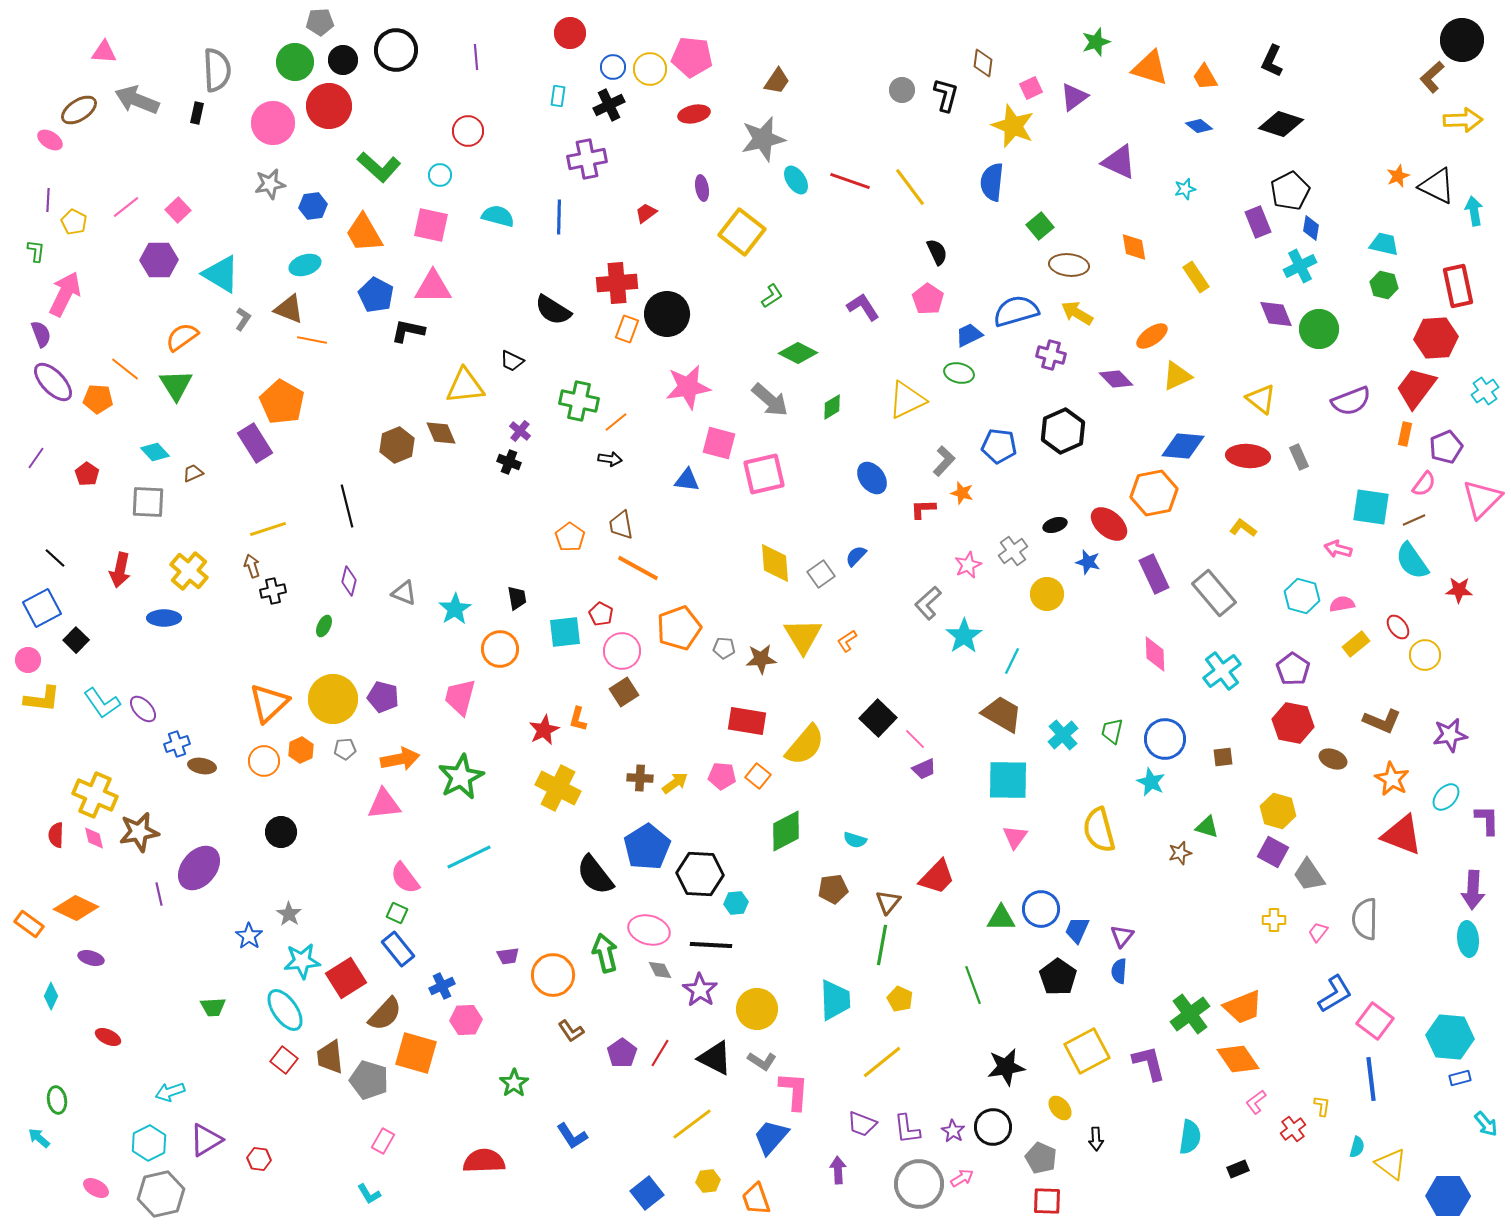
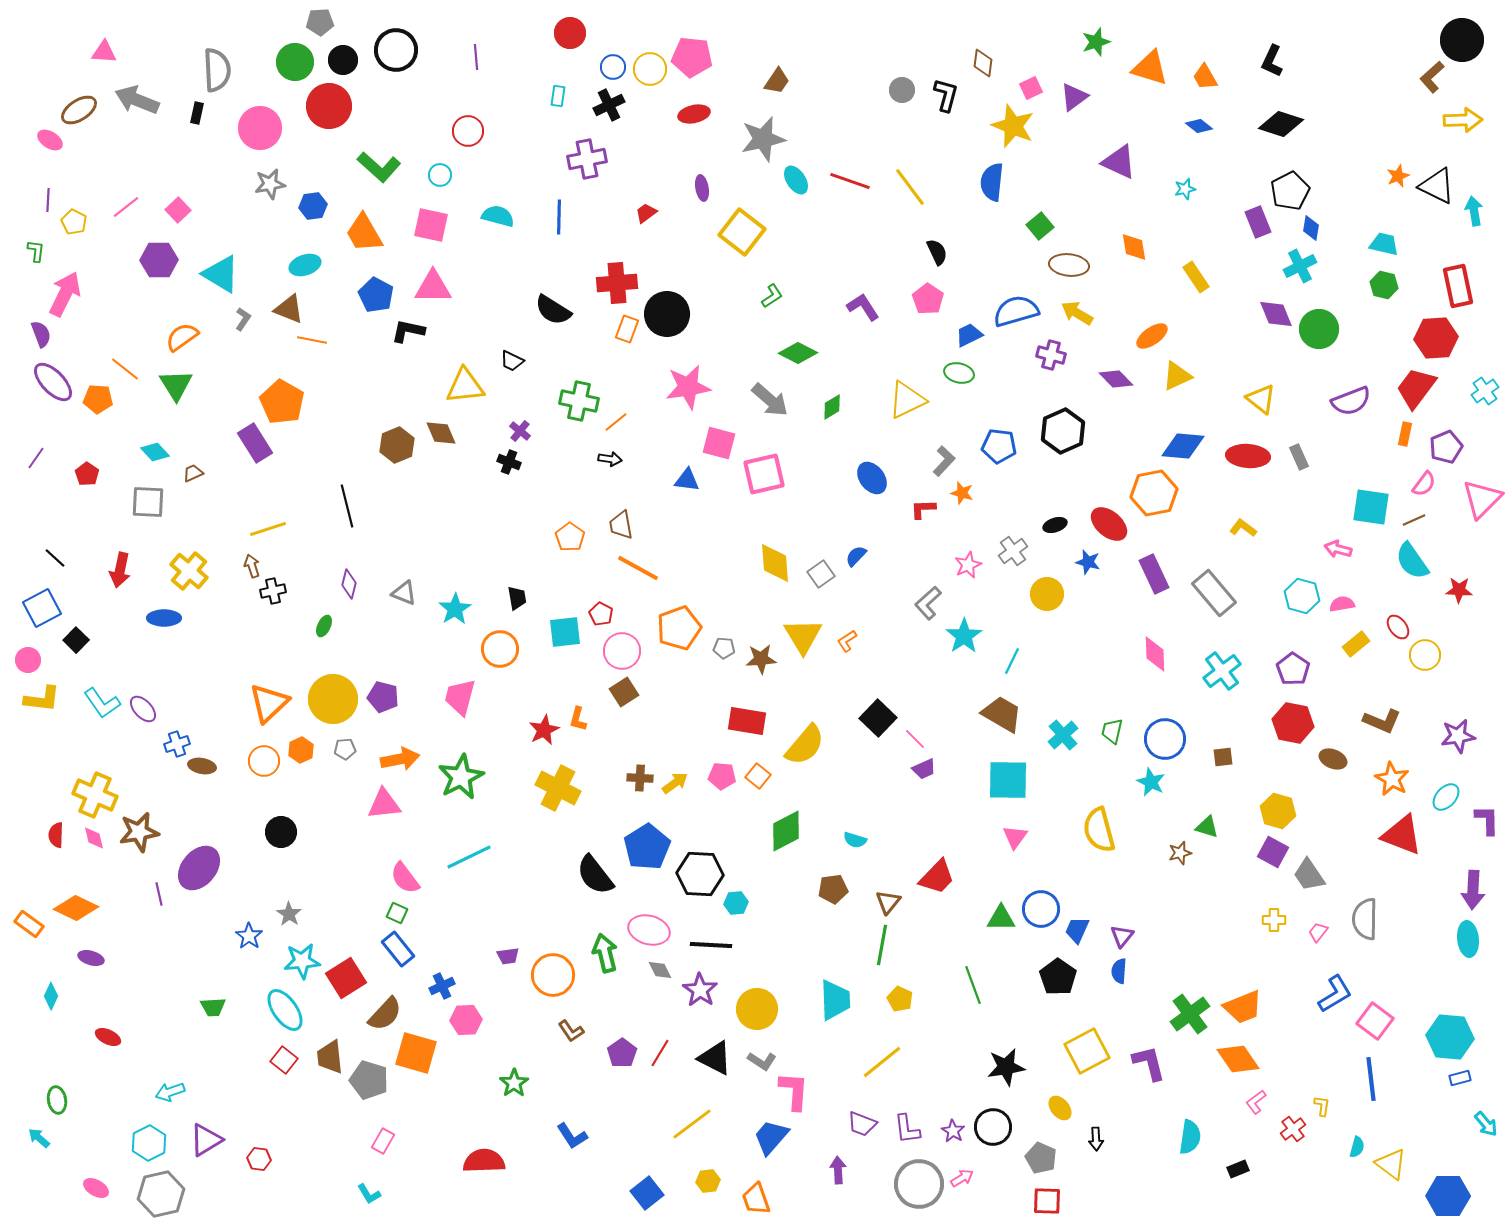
pink circle at (273, 123): moved 13 px left, 5 px down
purple diamond at (349, 581): moved 3 px down
purple star at (1450, 735): moved 8 px right, 1 px down
